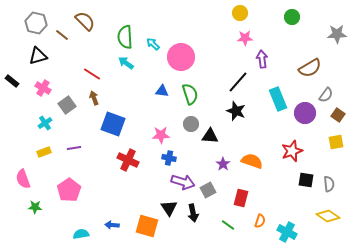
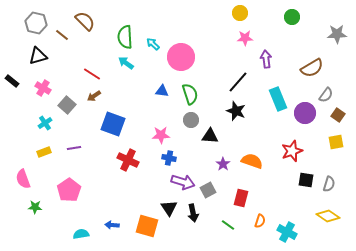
purple arrow at (262, 59): moved 4 px right
brown semicircle at (310, 68): moved 2 px right
brown arrow at (94, 98): moved 2 px up; rotated 104 degrees counterclockwise
gray square at (67, 105): rotated 12 degrees counterclockwise
gray circle at (191, 124): moved 4 px up
gray semicircle at (329, 184): rotated 21 degrees clockwise
